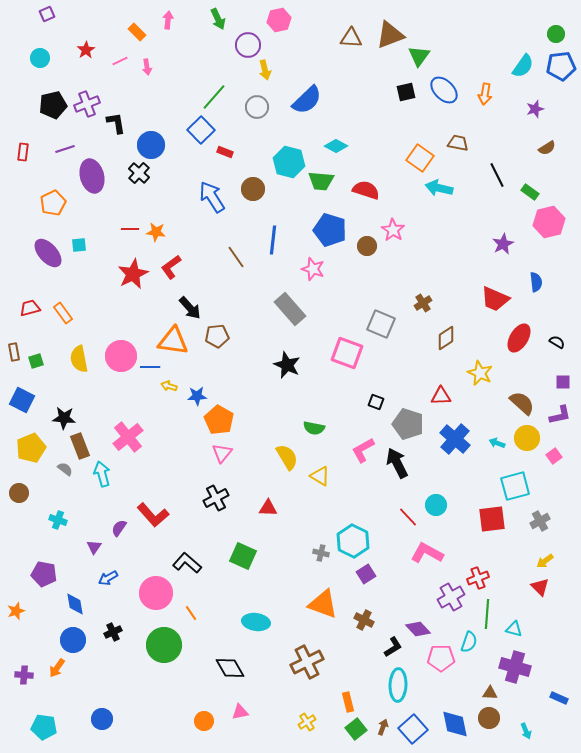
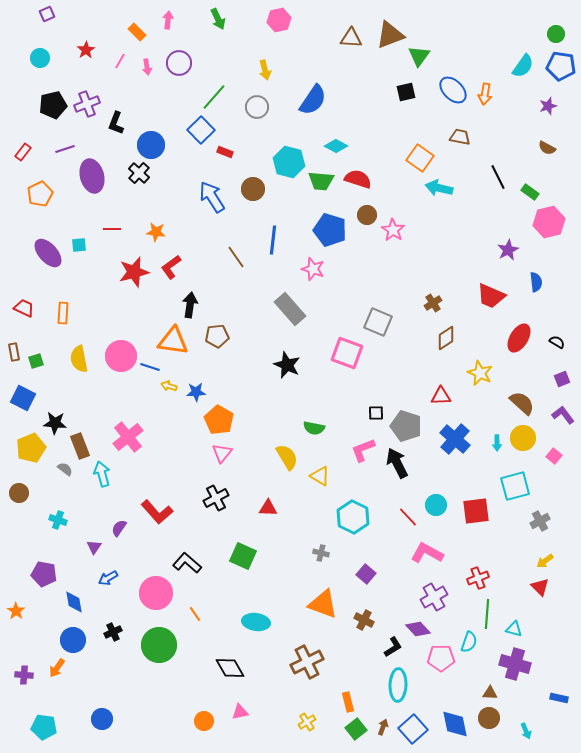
purple circle at (248, 45): moved 69 px left, 18 px down
pink line at (120, 61): rotated 35 degrees counterclockwise
blue pentagon at (561, 66): rotated 16 degrees clockwise
blue ellipse at (444, 90): moved 9 px right
blue semicircle at (307, 100): moved 6 px right; rotated 12 degrees counterclockwise
purple star at (535, 109): moved 13 px right, 3 px up
black L-shape at (116, 123): rotated 150 degrees counterclockwise
brown trapezoid at (458, 143): moved 2 px right, 6 px up
brown semicircle at (547, 148): rotated 60 degrees clockwise
red rectangle at (23, 152): rotated 30 degrees clockwise
black line at (497, 175): moved 1 px right, 2 px down
red semicircle at (366, 190): moved 8 px left, 11 px up
orange pentagon at (53, 203): moved 13 px left, 9 px up
red line at (130, 229): moved 18 px left
purple star at (503, 244): moved 5 px right, 6 px down
brown circle at (367, 246): moved 31 px up
red star at (133, 274): moved 1 px right, 2 px up; rotated 12 degrees clockwise
red trapezoid at (495, 299): moved 4 px left, 3 px up
brown cross at (423, 303): moved 10 px right
red trapezoid at (30, 308): moved 6 px left; rotated 40 degrees clockwise
black arrow at (190, 308): moved 3 px up; rotated 130 degrees counterclockwise
orange rectangle at (63, 313): rotated 40 degrees clockwise
gray square at (381, 324): moved 3 px left, 2 px up
blue line at (150, 367): rotated 18 degrees clockwise
purple square at (563, 382): moved 1 px left, 3 px up; rotated 21 degrees counterclockwise
blue star at (197, 396): moved 1 px left, 4 px up
blue square at (22, 400): moved 1 px right, 2 px up
black square at (376, 402): moved 11 px down; rotated 21 degrees counterclockwise
purple L-shape at (560, 415): moved 3 px right; rotated 115 degrees counterclockwise
black star at (64, 418): moved 9 px left, 5 px down
gray pentagon at (408, 424): moved 2 px left, 2 px down
yellow circle at (527, 438): moved 4 px left
cyan arrow at (497, 443): rotated 112 degrees counterclockwise
pink L-shape at (363, 450): rotated 8 degrees clockwise
pink square at (554, 456): rotated 14 degrees counterclockwise
red L-shape at (153, 515): moved 4 px right, 3 px up
red square at (492, 519): moved 16 px left, 8 px up
cyan hexagon at (353, 541): moved 24 px up
purple square at (366, 574): rotated 18 degrees counterclockwise
purple cross at (451, 597): moved 17 px left
blue diamond at (75, 604): moved 1 px left, 2 px up
orange star at (16, 611): rotated 18 degrees counterclockwise
orange line at (191, 613): moved 4 px right, 1 px down
green circle at (164, 645): moved 5 px left
purple cross at (515, 667): moved 3 px up
blue rectangle at (559, 698): rotated 12 degrees counterclockwise
